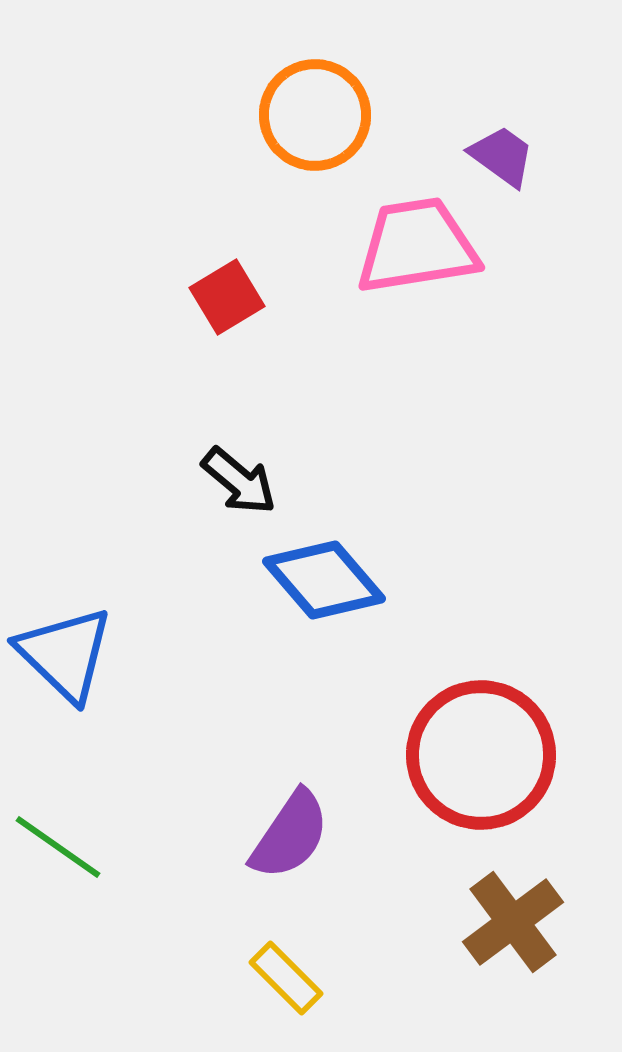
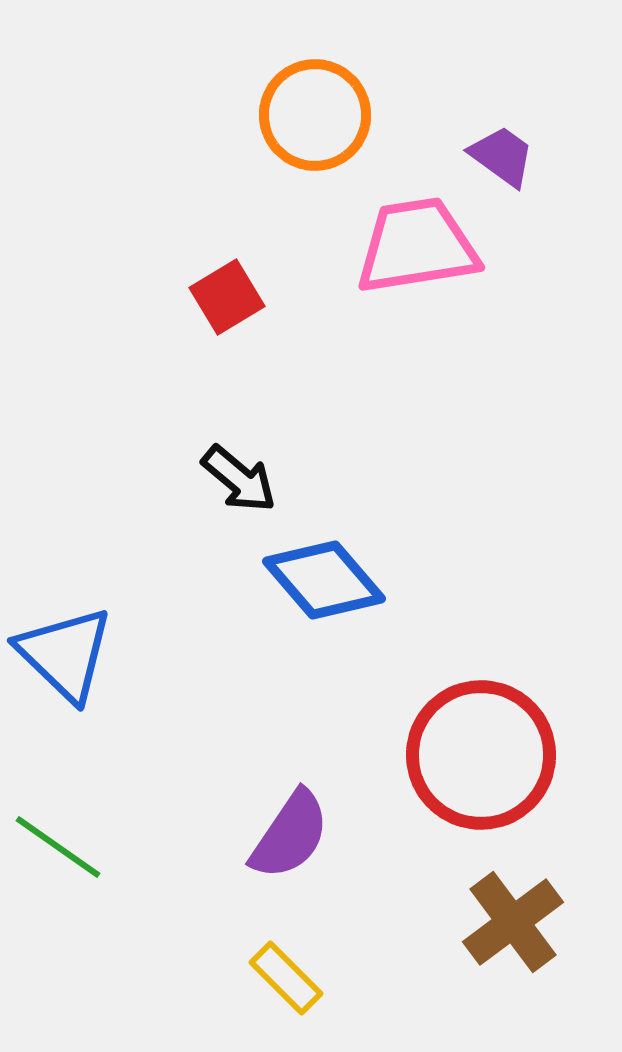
black arrow: moved 2 px up
